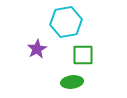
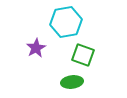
purple star: moved 1 px left, 1 px up
green square: rotated 20 degrees clockwise
